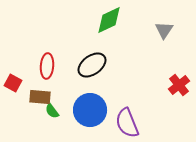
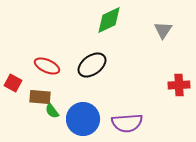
gray triangle: moved 1 px left
red ellipse: rotated 70 degrees counterclockwise
red cross: rotated 35 degrees clockwise
blue circle: moved 7 px left, 9 px down
purple semicircle: rotated 72 degrees counterclockwise
